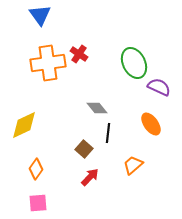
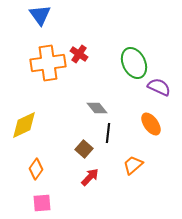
pink square: moved 4 px right
